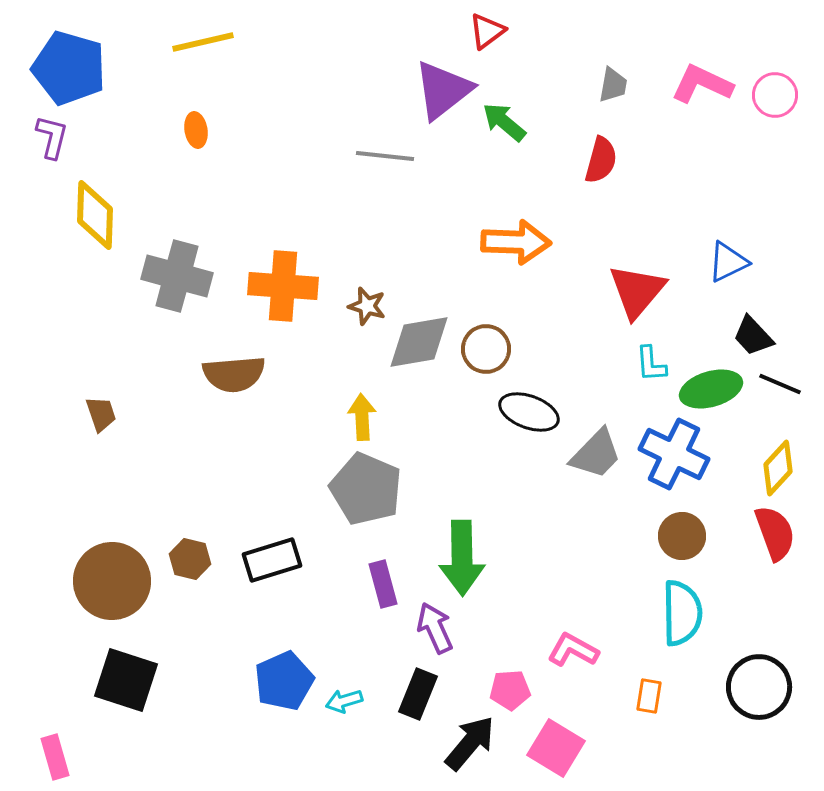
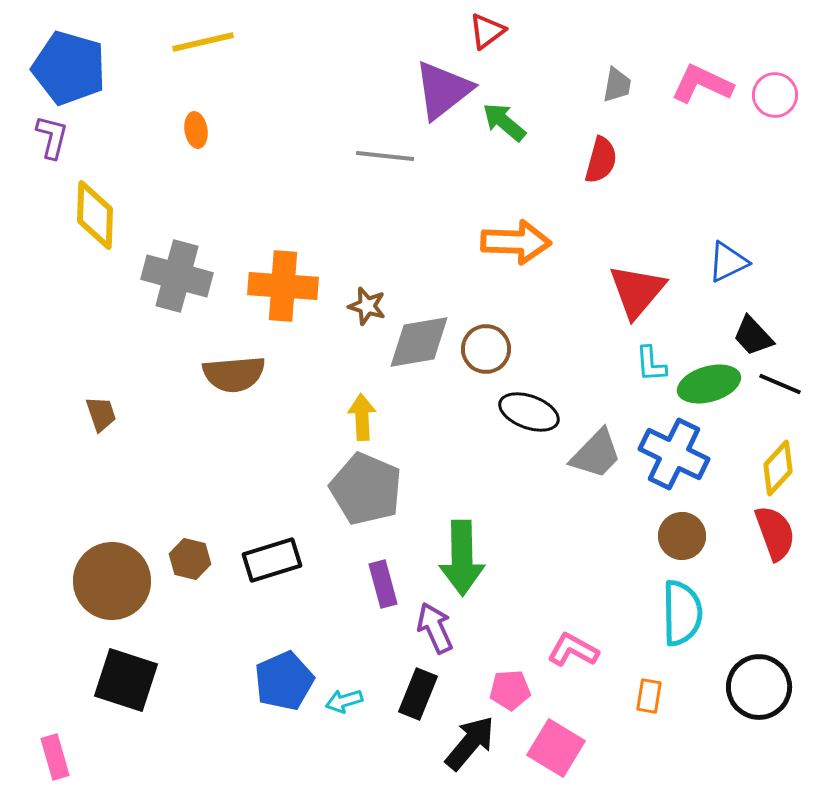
gray trapezoid at (613, 85): moved 4 px right
green ellipse at (711, 389): moved 2 px left, 5 px up
